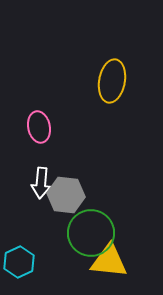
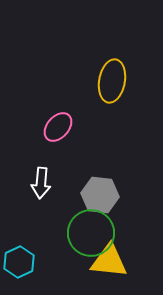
pink ellipse: moved 19 px right; rotated 52 degrees clockwise
gray hexagon: moved 34 px right
